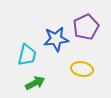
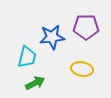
purple pentagon: rotated 25 degrees clockwise
blue star: moved 4 px left, 2 px up
cyan trapezoid: moved 2 px down
